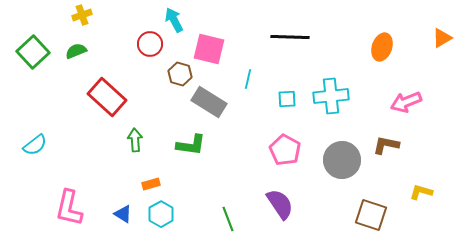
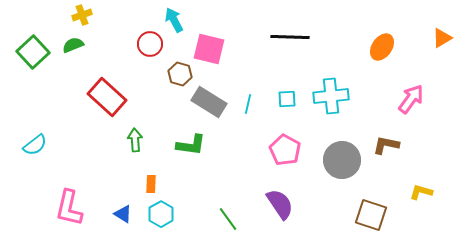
orange ellipse: rotated 16 degrees clockwise
green semicircle: moved 3 px left, 6 px up
cyan line: moved 25 px down
pink arrow: moved 5 px right, 3 px up; rotated 148 degrees clockwise
orange rectangle: rotated 72 degrees counterclockwise
green line: rotated 15 degrees counterclockwise
